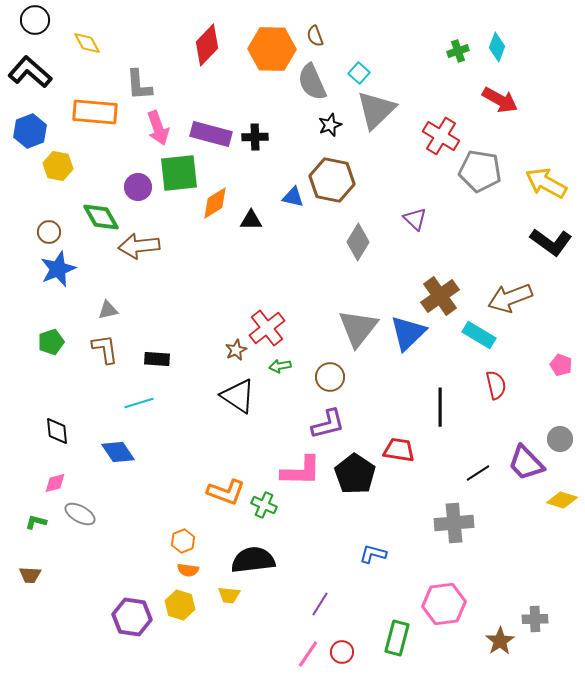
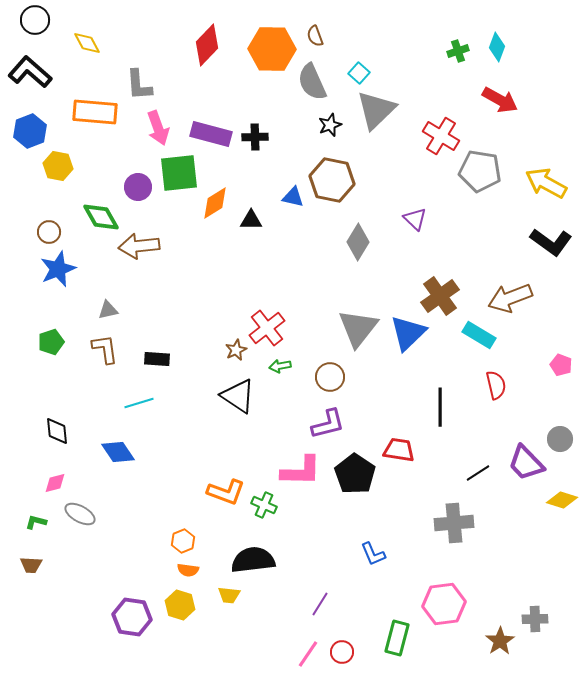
blue L-shape at (373, 554): rotated 128 degrees counterclockwise
brown trapezoid at (30, 575): moved 1 px right, 10 px up
